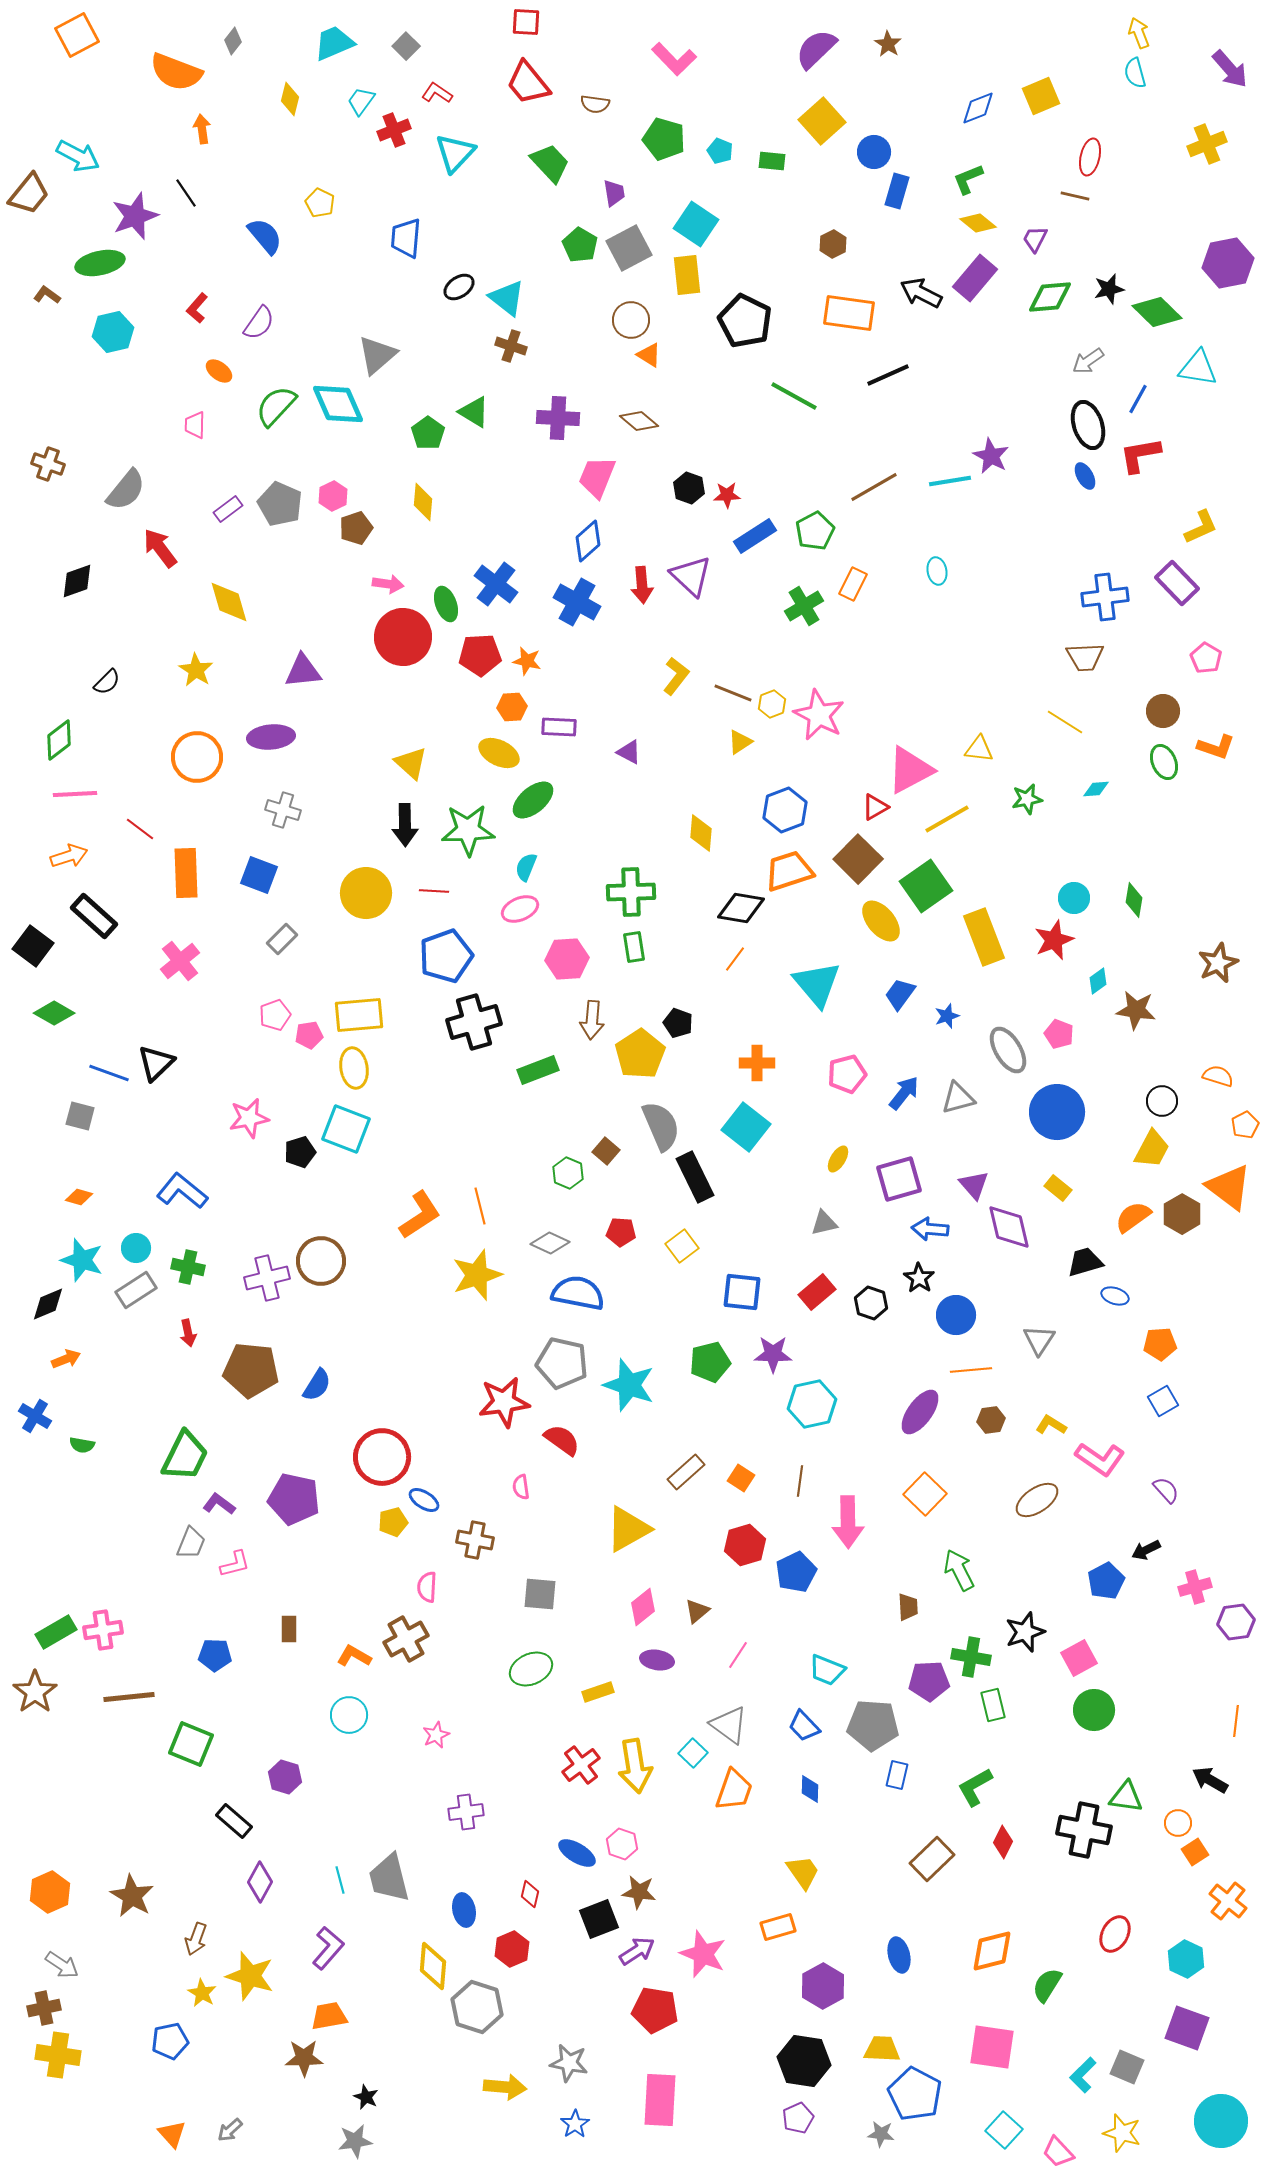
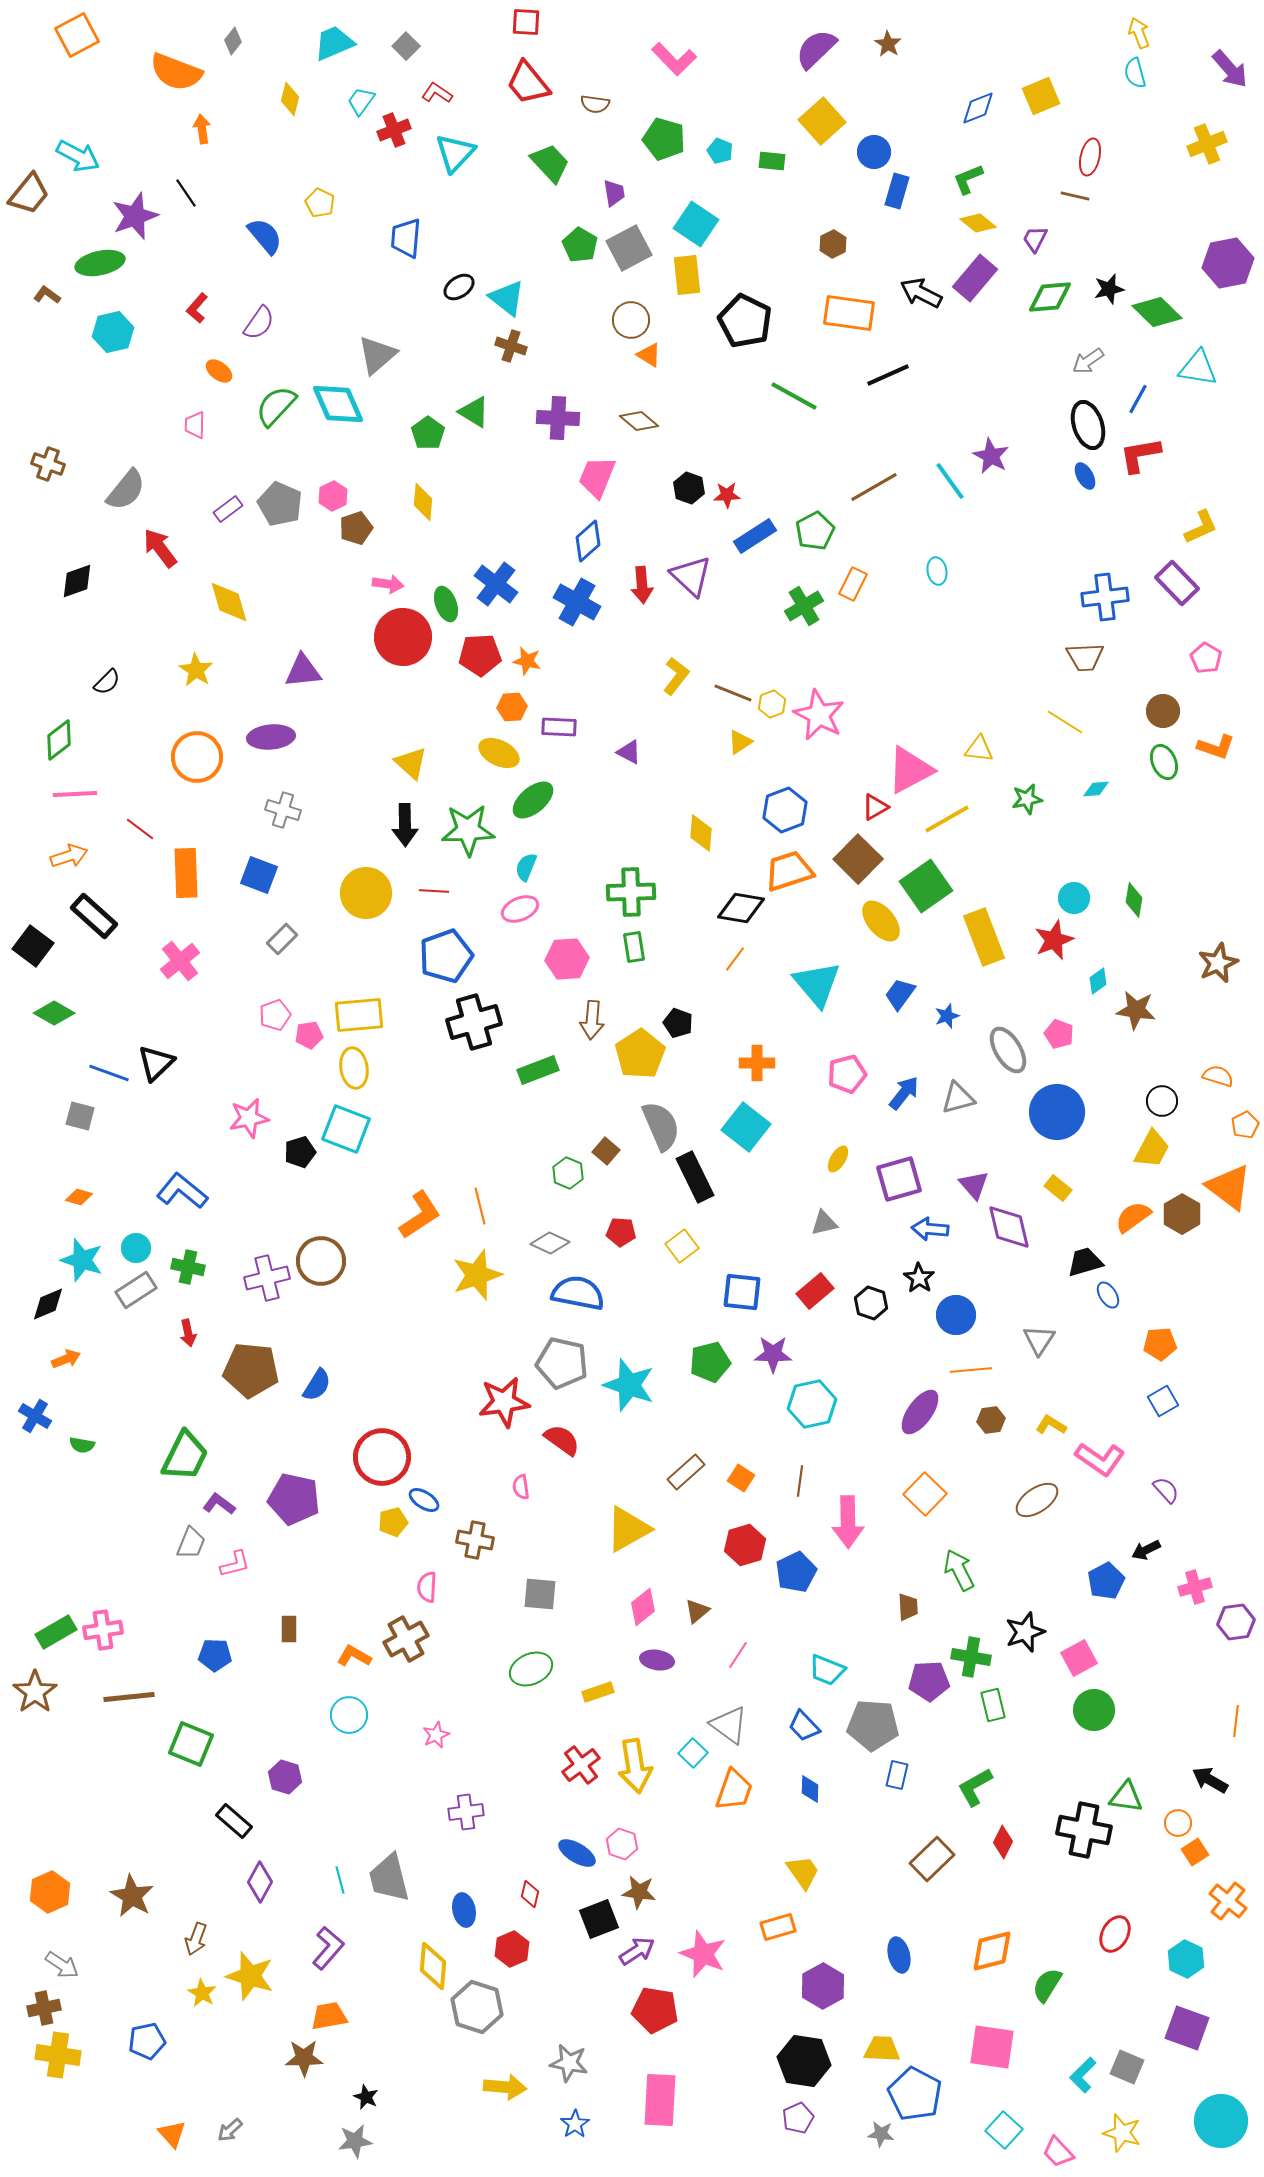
cyan line at (950, 481): rotated 63 degrees clockwise
red rectangle at (817, 1292): moved 2 px left, 1 px up
blue ellipse at (1115, 1296): moved 7 px left, 1 px up; rotated 40 degrees clockwise
blue pentagon at (170, 2041): moved 23 px left
